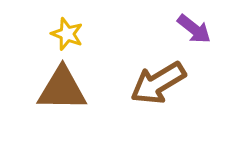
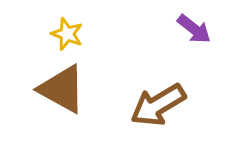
brown arrow: moved 22 px down
brown triangle: rotated 28 degrees clockwise
